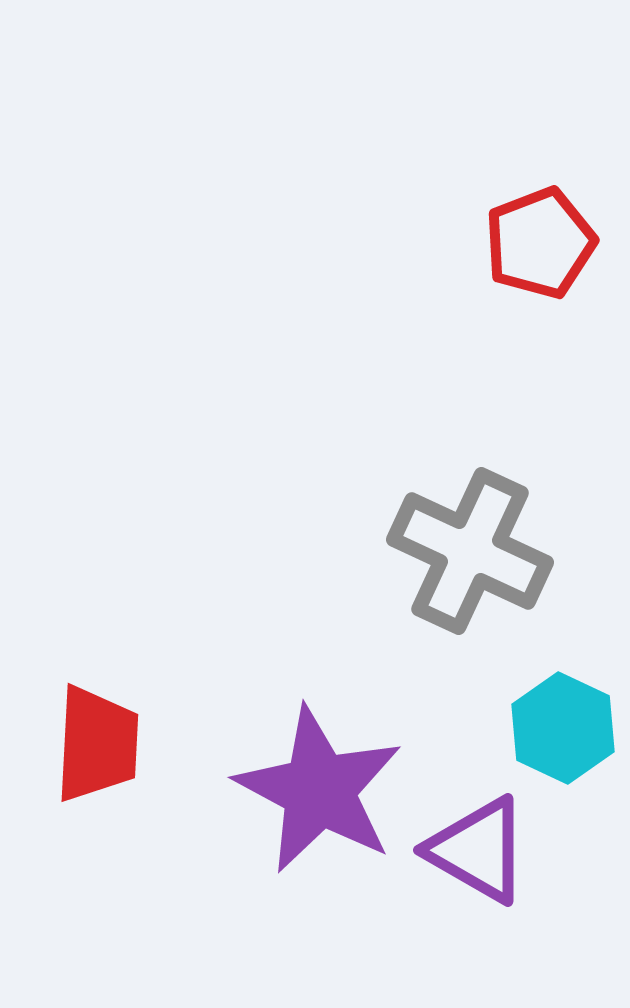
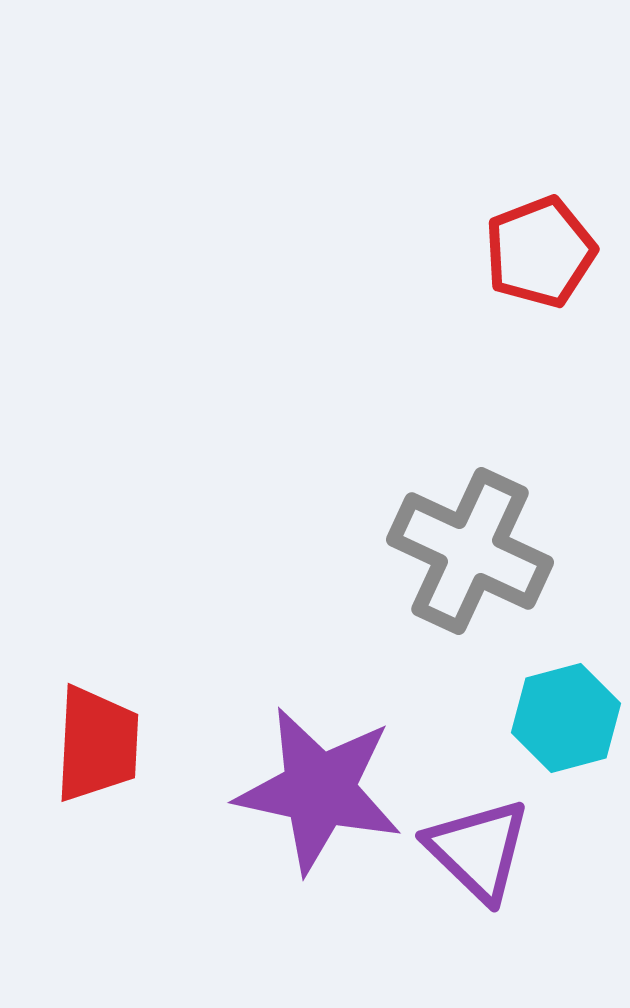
red pentagon: moved 9 px down
cyan hexagon: moved 3 px right, 10 px up; rotated 20 degrees clockwise
purple star: rotated 16 degrees counterclockwise
purple triangle: rotated 14 degrees clockwise
